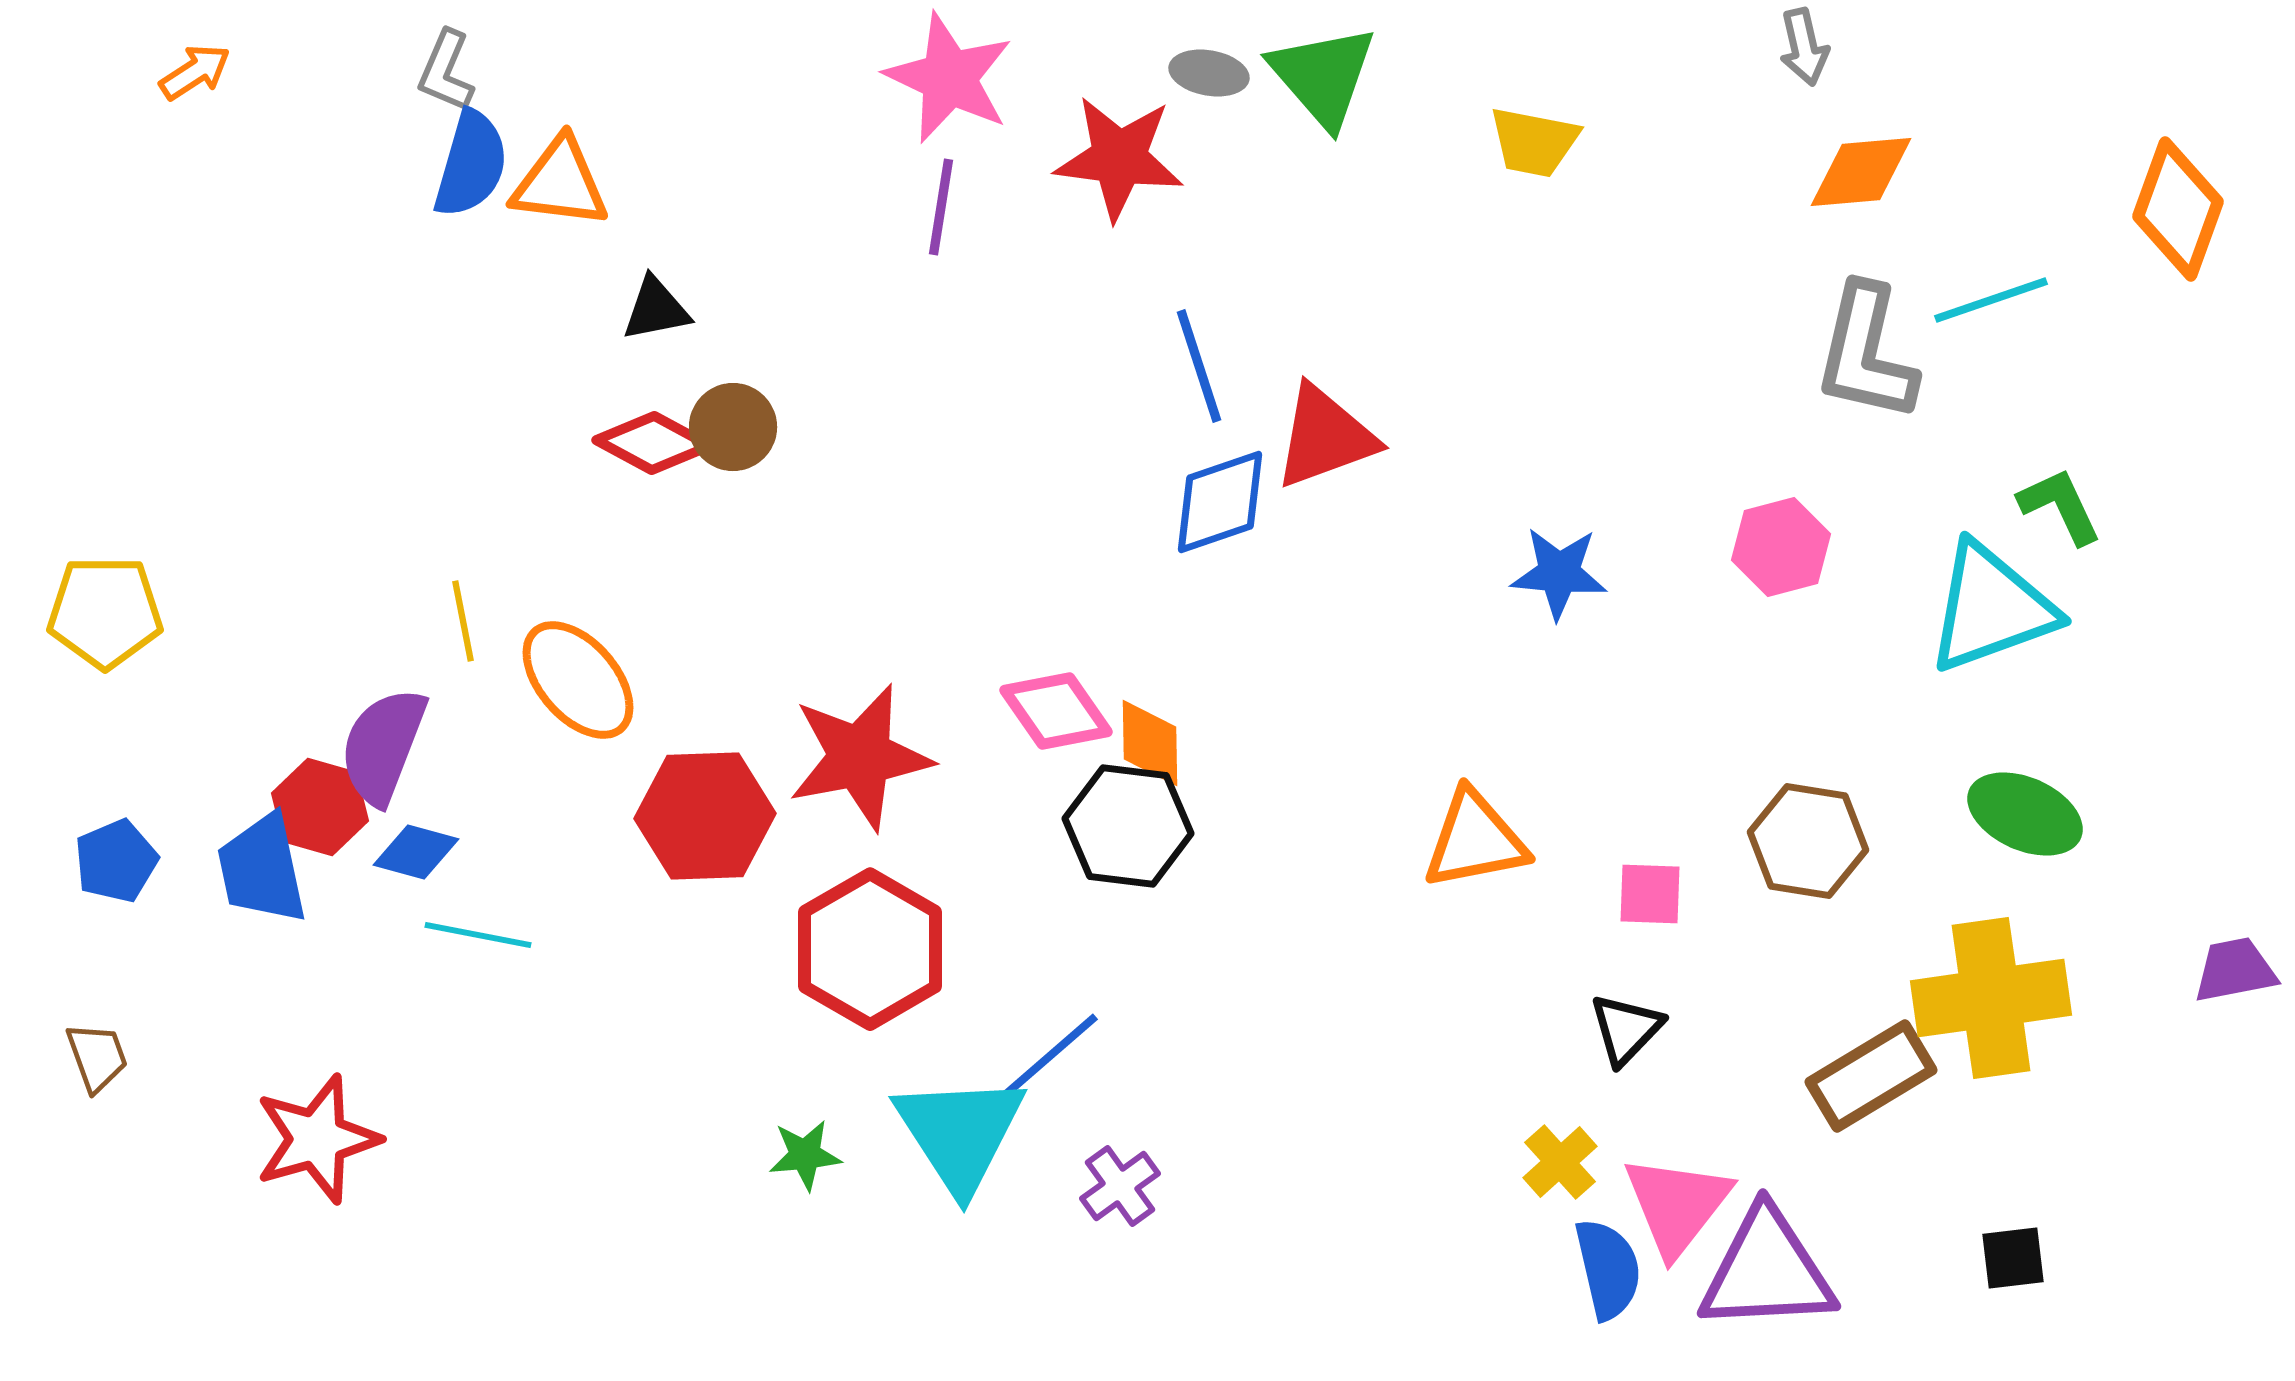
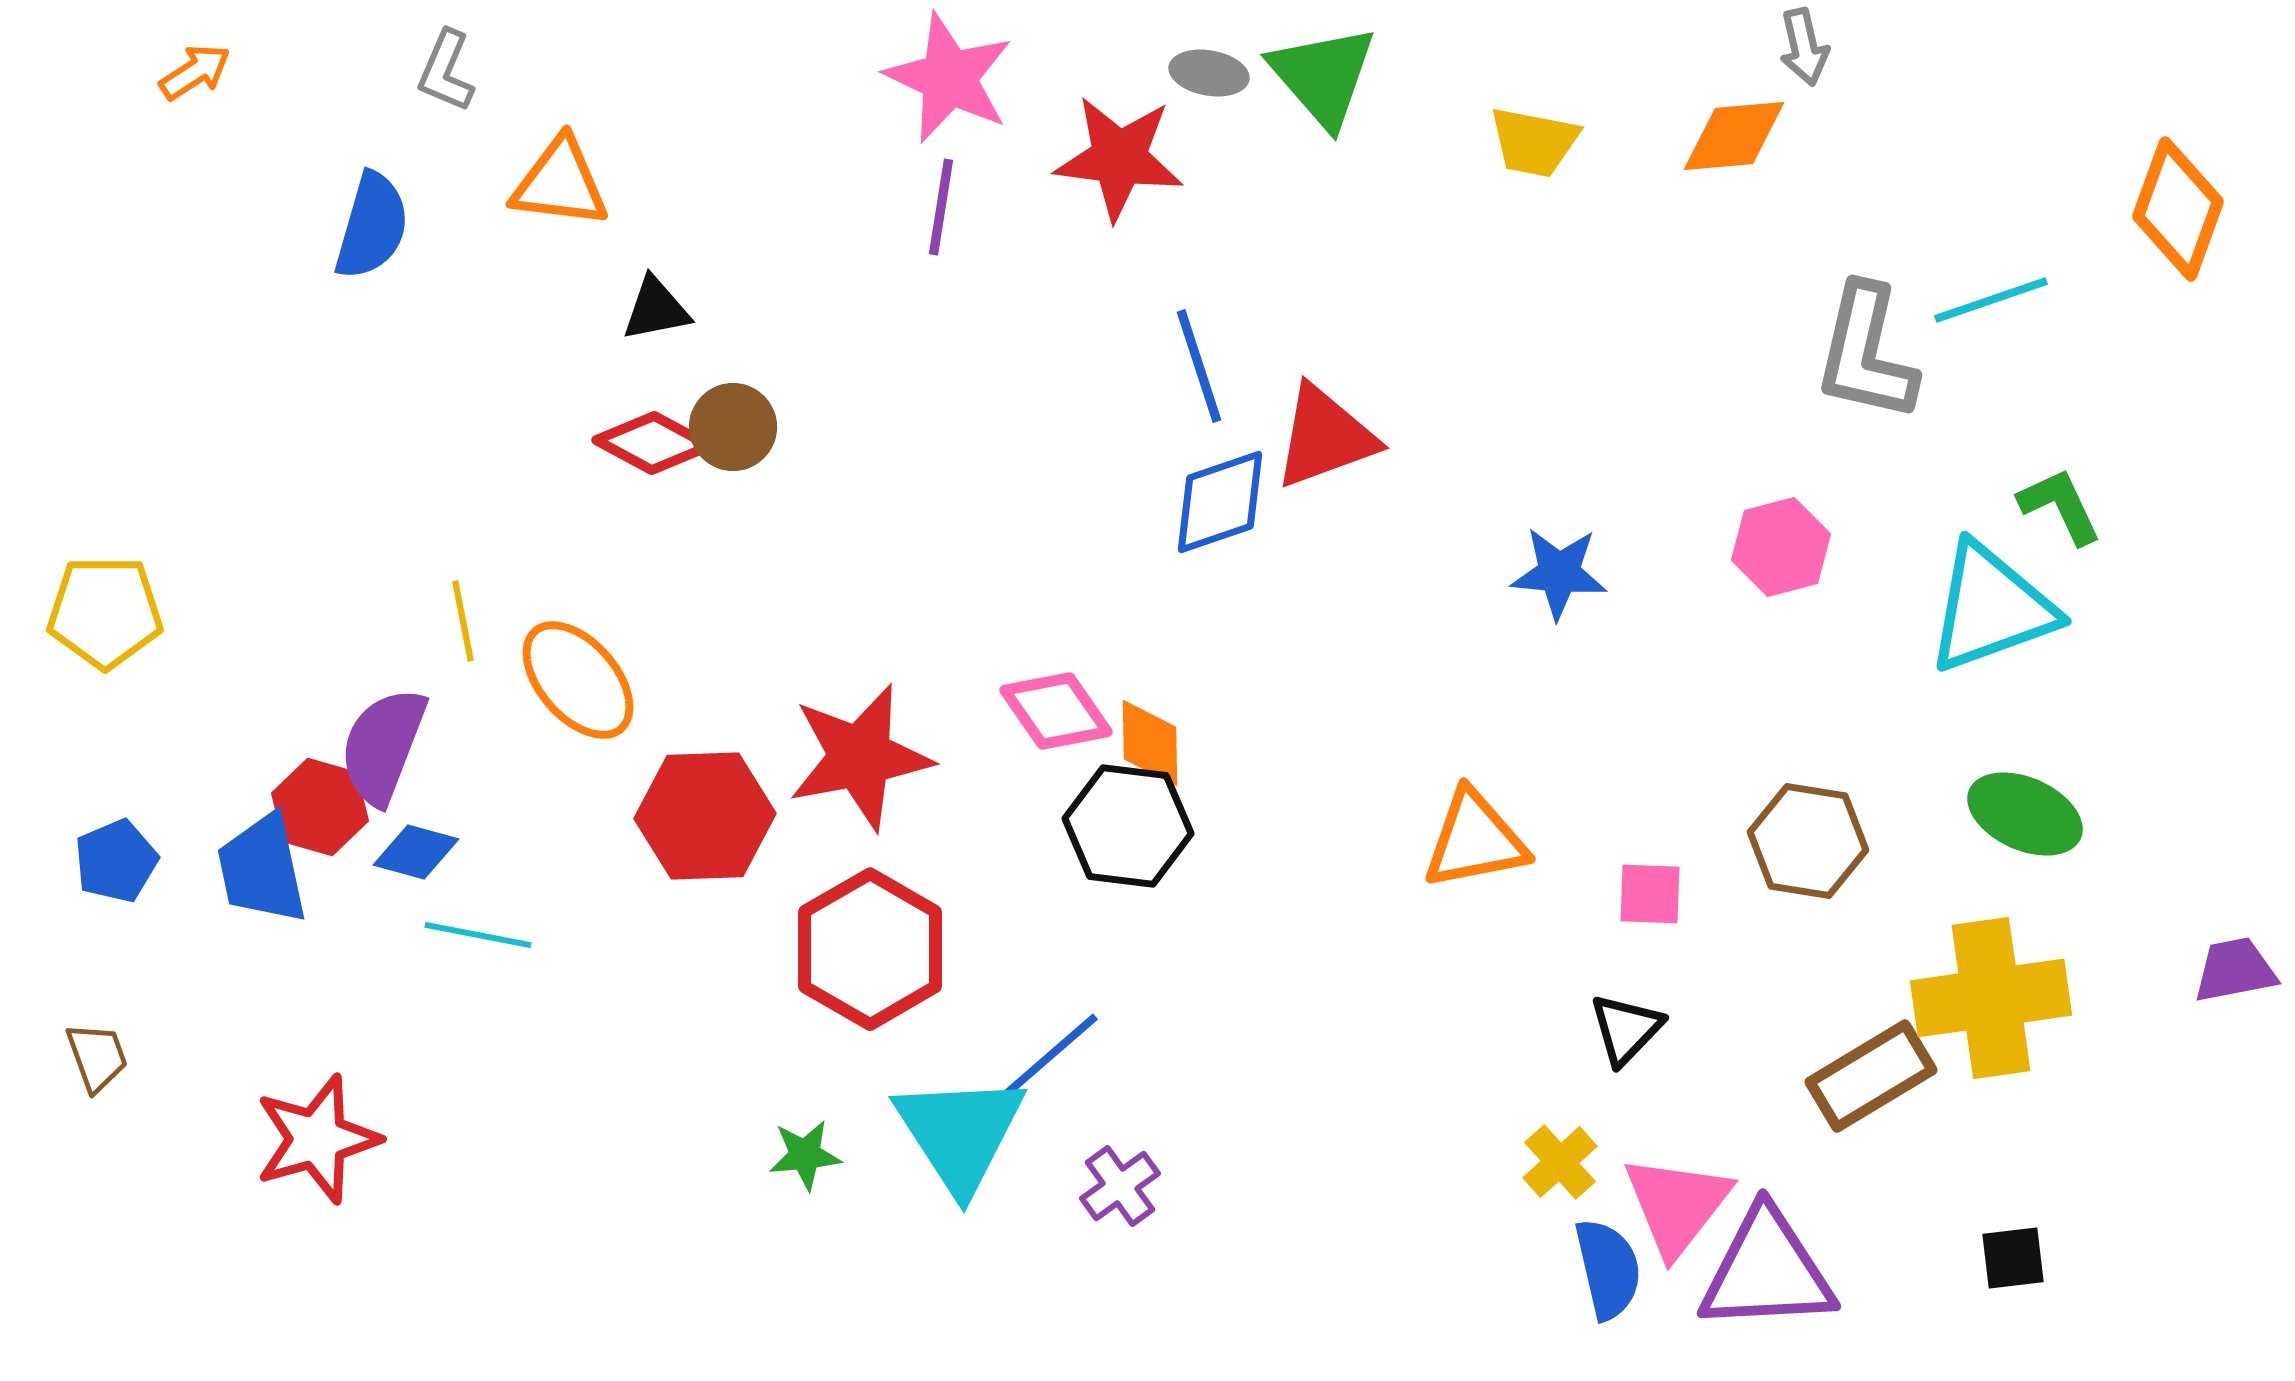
blue semicircle at (471, 164): moved 99 px left, 62 px down
orange diamond at (1861, 172): moved 127 px left, 36 px up
